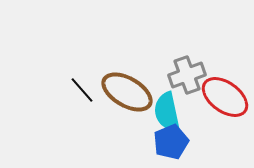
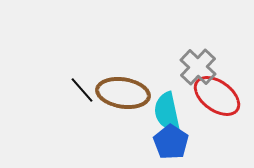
gray cross: moved 11 px right, 8 px up; rotated 27 degrees counterclockwise
brown ellipse: moved 4 px left, 1 px down; rotated 21 degrees counterclockwise
red ellipse: moved 8 px left, 1 px up
blue pentagon: rotated 16 degrees counterclockwise
